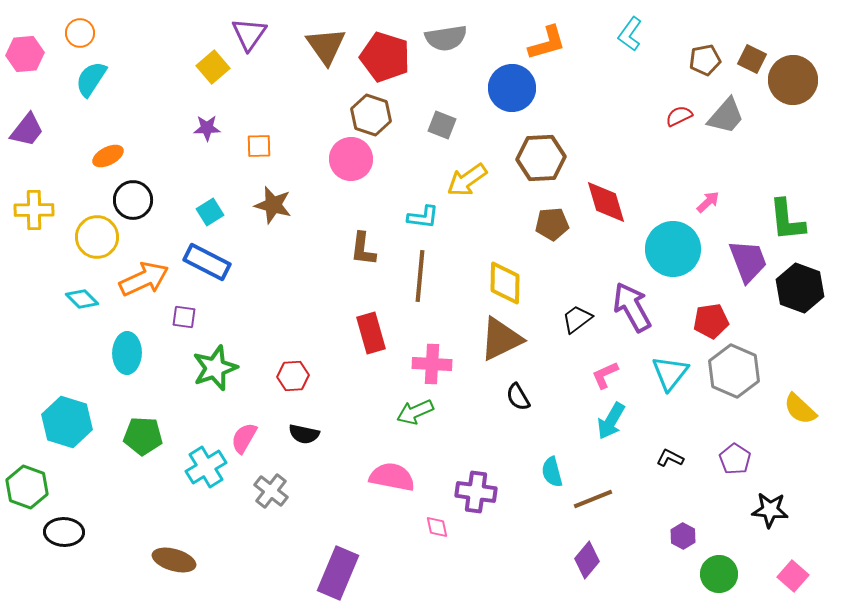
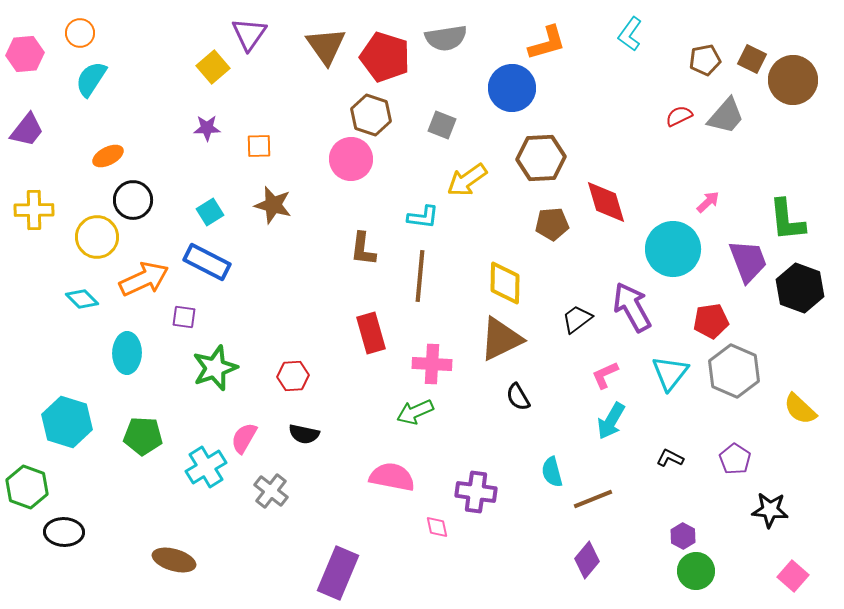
green circle at (719, 574): moved 23 px left, 3 px up
